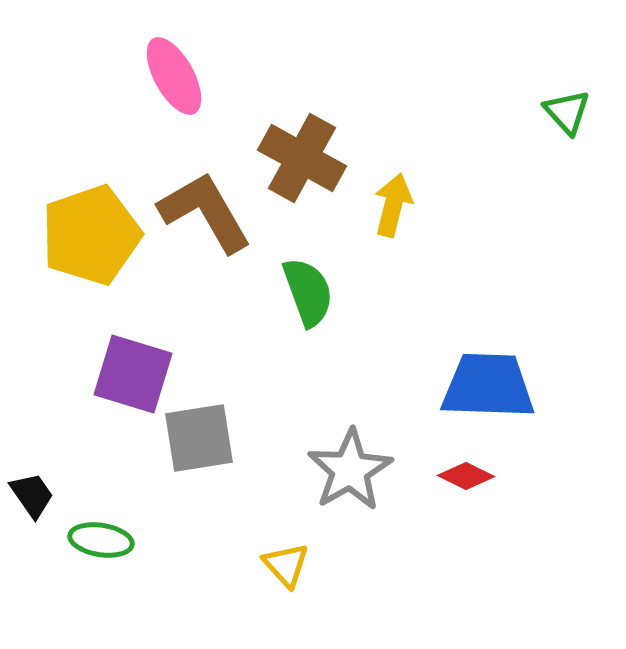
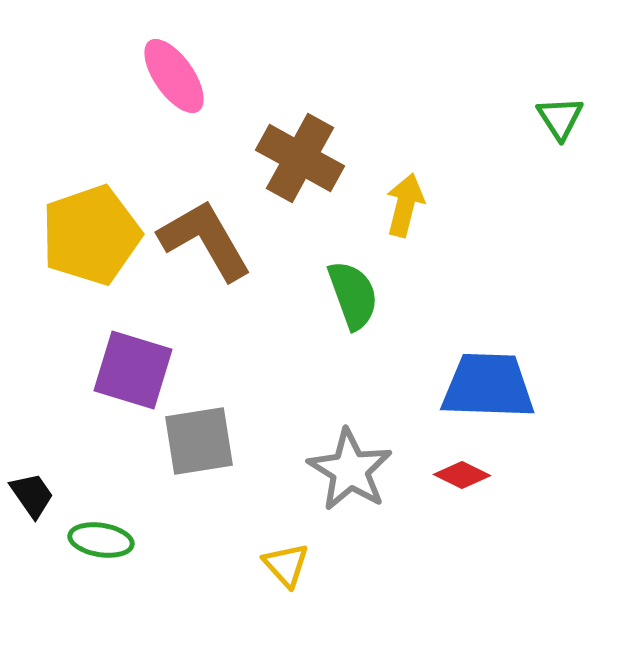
pink ellipse: rotated 6 degrees counterclockwise
green triangle: moved 7 px left, 6 px down; rotated 9 degrees clockwise
brown cross: moved 2 px left
yellow arrow: moved 12 px right
brown L-shape: moved 28 px down
green semicircle: moved 45 px right, 3 px down
purple square: moved 4 px up
gray square: moved 3 px down
gray star: rotated 10 degrees counterclockwise
red diamond: moved 4 px left, 1 px up
